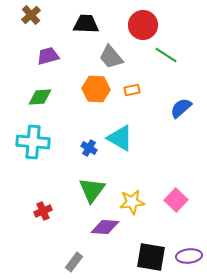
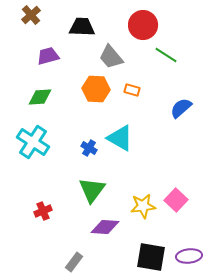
black trapezoid: moved 4 px left, 3 px down
orange rectangle: rotated 28 degrees clockwise
cyan cross: rotated 28 degrees clockwise
yellow star: moved 11 px right, 4 px down
